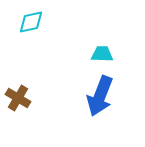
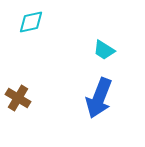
cyan trapezoid: moved 2 px right, 4 px up; rotated 150 degrees counterclockwise
blue arrow: moved 1 px left, 2 px down
